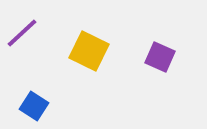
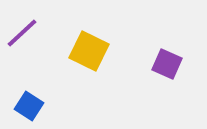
purple square: moved 7 px right, 7 px down
blue square: moved 5 px left
